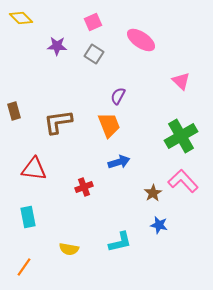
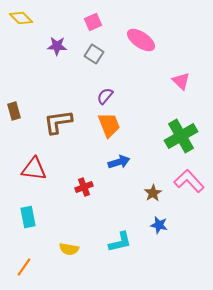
purple semicircle: moved 13 px left; rotated 12 degrees clockwise
pink L-shape: moved 6 px right
